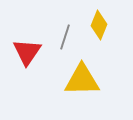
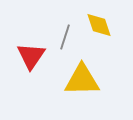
yellow diamond: rotated 40 degrees counterclockwise
red triangle: moved 4 px right, 4 px down
